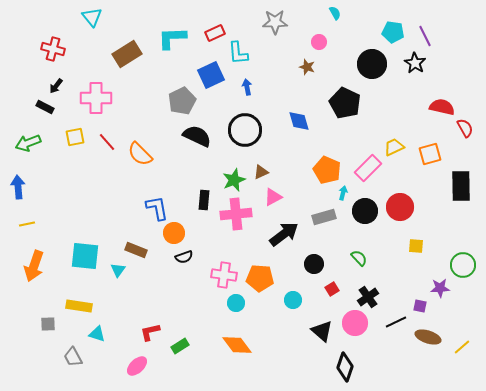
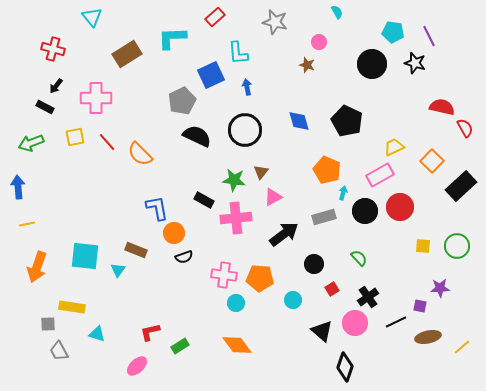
cyan semicircle at (335, 13): moved 2 px right, 1 px up
gray star at (275, 22): rotated 15 degrees clockwise
red rectangle at (215, 33): moved 16 px up; rotated 18 degrees counterclockwise
purple line at (425, 36): moved 4 px right
black star at (415, 63): rotated 15 degrees counterclockwise
brown star at (307, 67): moved 2 px up
black pentagon at (345, 103): moved 2 px right, 18 px down
green arrow at (28, 143): moved 3 px right
orange square at (430, 154): moved 2 px right, 7 px down; rotated 30 degrees counterclockwise
pink rectangle at (368, 168): moved 12 px right, 7 px down; rotated 16 degrees clockwise
brown triangle at (261, 172): rotated 28 degrees counterclockwise
green star at (234, 180): rotated 30 degrees clockwise
black rectangle at (461, 186): rotated 48 degrees clockwise
black rectangle at (204, 200): rotated 66 degrees counterclockwise
pink cross at (236, 214): moved 4 px down
yellow square at (416, 246): moved 7 px right
green circle at (463, 265): moved 6 px left, 19 px up
orange arrow at (34, 266): moved 3 px right, 1 px down
yellow rectangle at (79, 306): moved 7 px left, 1 px down
brown ellipse at (428, 337): rotated 30 degrees counterclockwise
gray trapezoid at (73, 357): moved 14 px left, 6 px up
